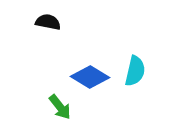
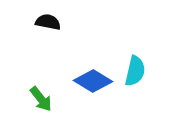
blue diamond: moved 3 px right, 4 px down
green arrow: moved 19 px left, 8 px up
